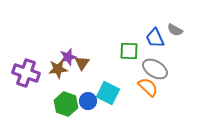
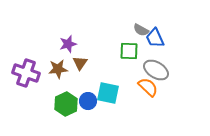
gray semicircle: moved 34 px left
purple star: moved 13 px up
brown triangle: moved 2 px left
gray ellipse: moved 1 px right, 1 px down
cyan square: rotated 15 degrees counterclockwise
green hexagon: rotated 15 degrees clockwise
